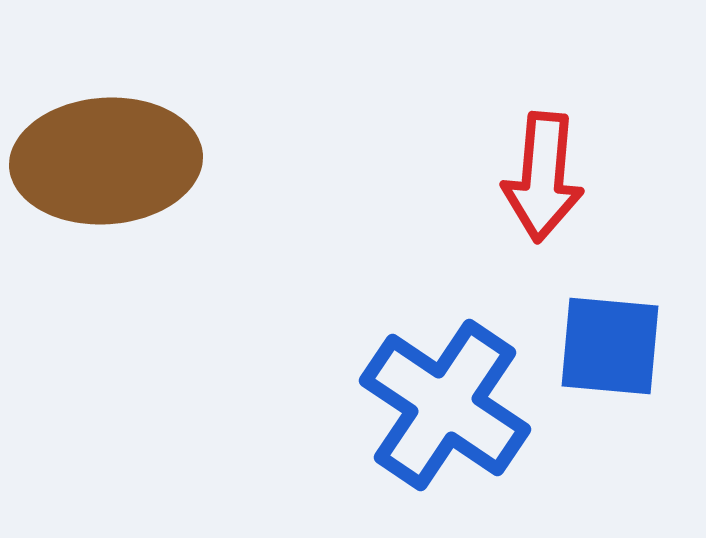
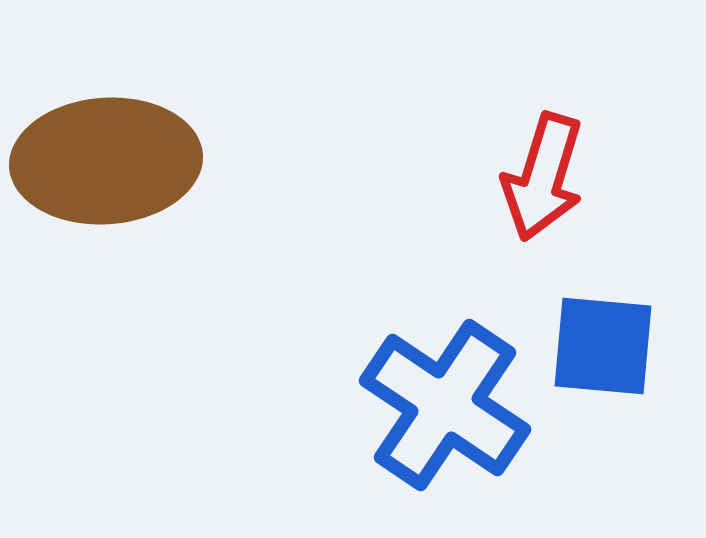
red arrow: rotated 12 degrees clockwise
blue square: moved 7 px left
